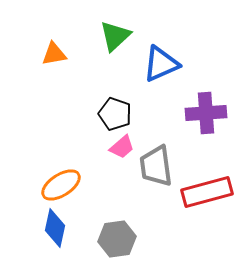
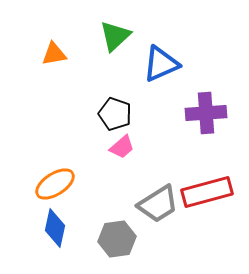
gray trapezoid: moved 2 px right, 38 px down; rotated 114 degrees counterclockwise
orange ellipse: moved 6 px left, 1 px up
